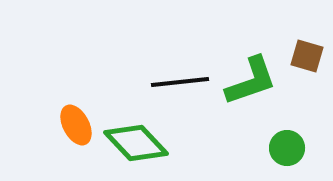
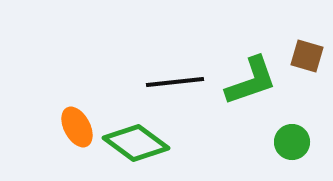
black line: moved 5 px left
orange ellipse: moved 1 px right, 2 px down
green diamond: rotated 10 degrees counterclockwise
green circle: moved 5 px right, 6 px up
